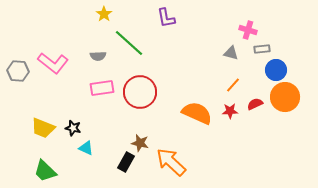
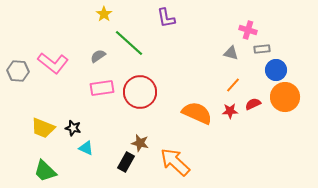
gray semicircle: rotated 147 degrees clockwise
red semicircle: moved 2 px left
orange arrow: moved 4 px right
